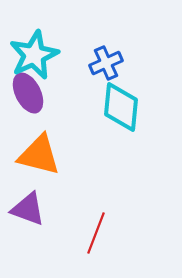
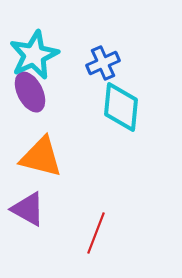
blue cross: moved 3 px left
purple ellipse: moved 2 px right, 1 px up
orange triangle: moved 2 px right, 2 px down
purple triangle: rotated 9 degrees clockwise
